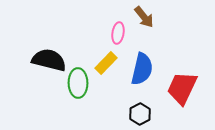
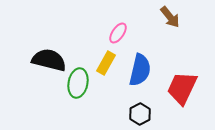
brown arrow: moved 26 px right
pink ellipse: rotated 25 degrees clockwise
yellow rectangle: rotated 15 degrees counterclockwise
blue semicircle: moved 2 px left, 1 px down
green ellipse: rotated 12 degrees clockwise
